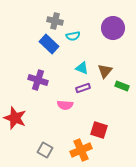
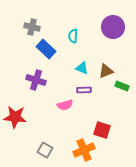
gray cross: moved 23 px left, 6 px down
purple circle: moved 1 px up
cyan semicircle: rotated 104 degrees clockwise
blue rectangle: moved 3 px left, 5 px down
brown triangle: moved 1 px right; rotated 28 degrees clockwise
purple cross: moved 2 px left
purple rectangle: moved 1 px right, 2 px down; rotated 16 degrees clockwise
pink semicircle: rotated 21 degrees counterclockwise
red star: moved 1 px up; rotated 15 degrees counterclockwise
red square: moved 3 px right
orange cross: moved 3 px right
